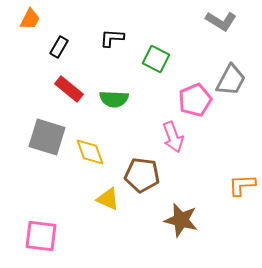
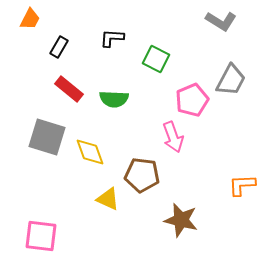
pink pentagon: moved 3 px left
